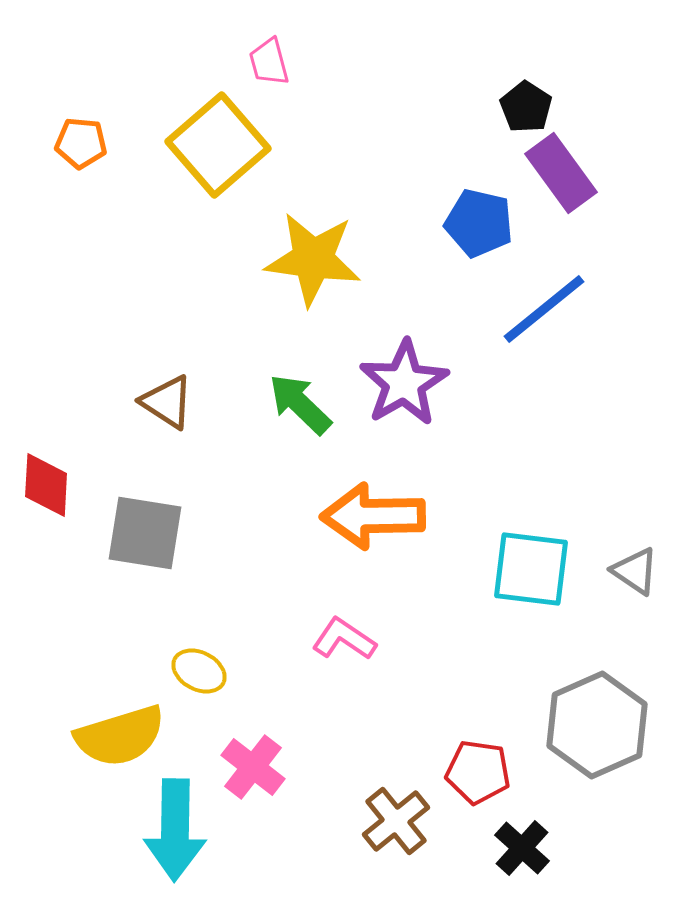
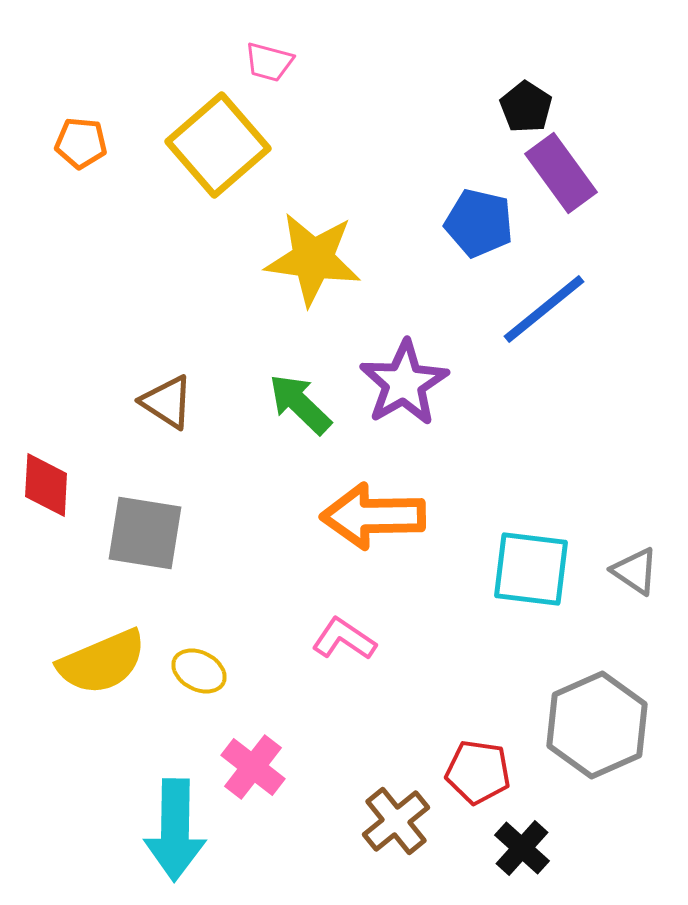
pink trapezoid: rotated 60 degrees counterclockwise
yellow semicircle: moved 18 px left, 74 px up; rotated 6 degrees counterclockwise
